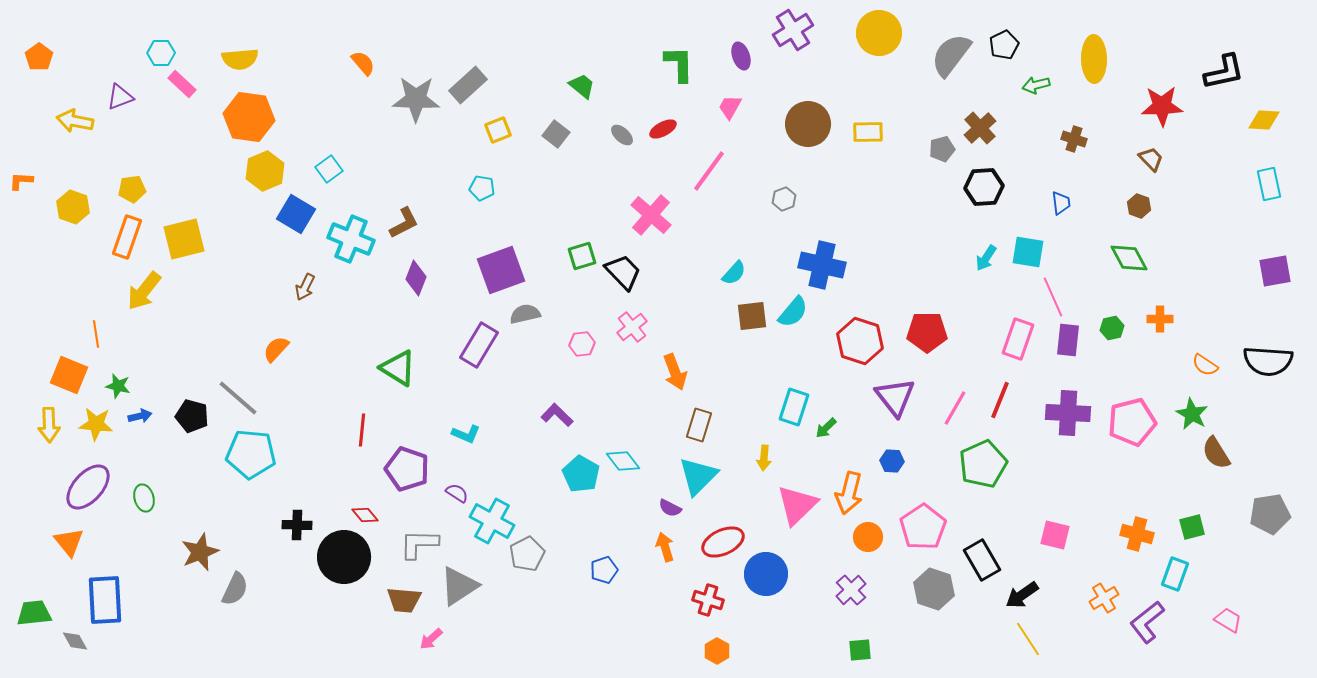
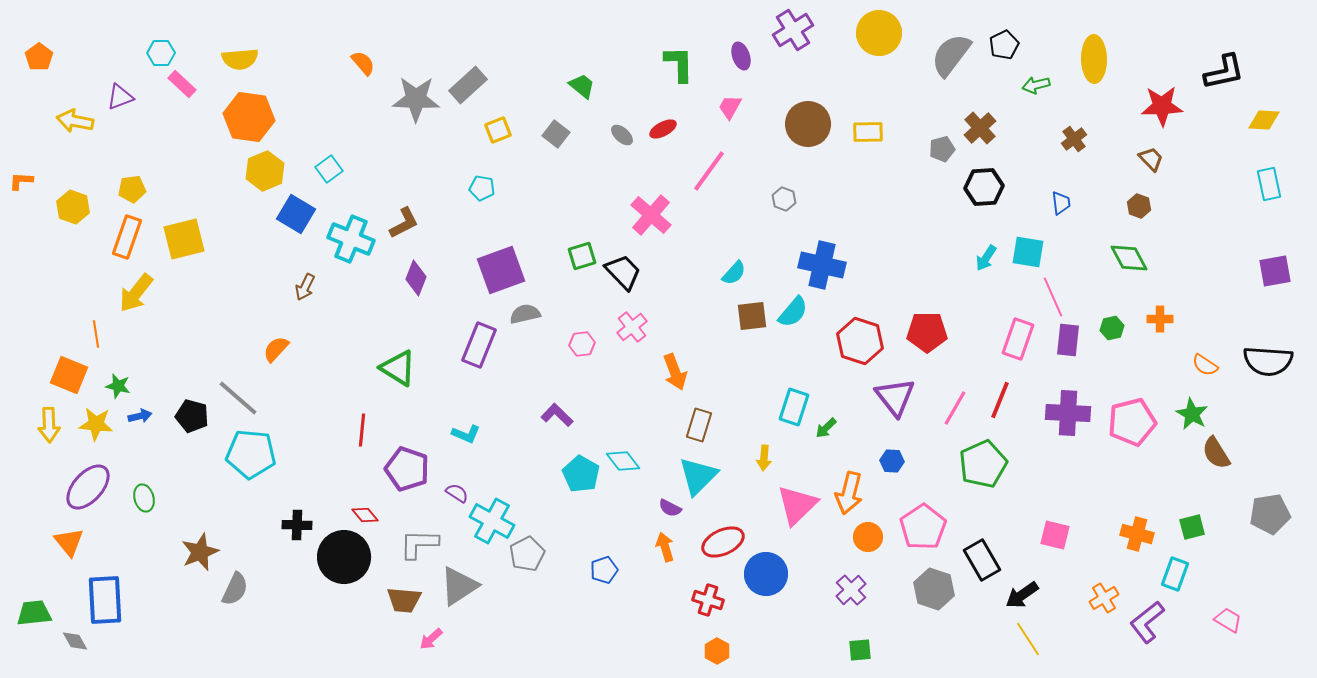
brown cross at (1074, 139): rotated 35 degrees clockwise
gray hexagon at (784, 199): rotated 20 degrees counterclockwise
yellow arrow at (144, 291): moved 8 px left, 2 px down
purple rectangle at (479, 345): rotated 9 degrees counterclockwise
